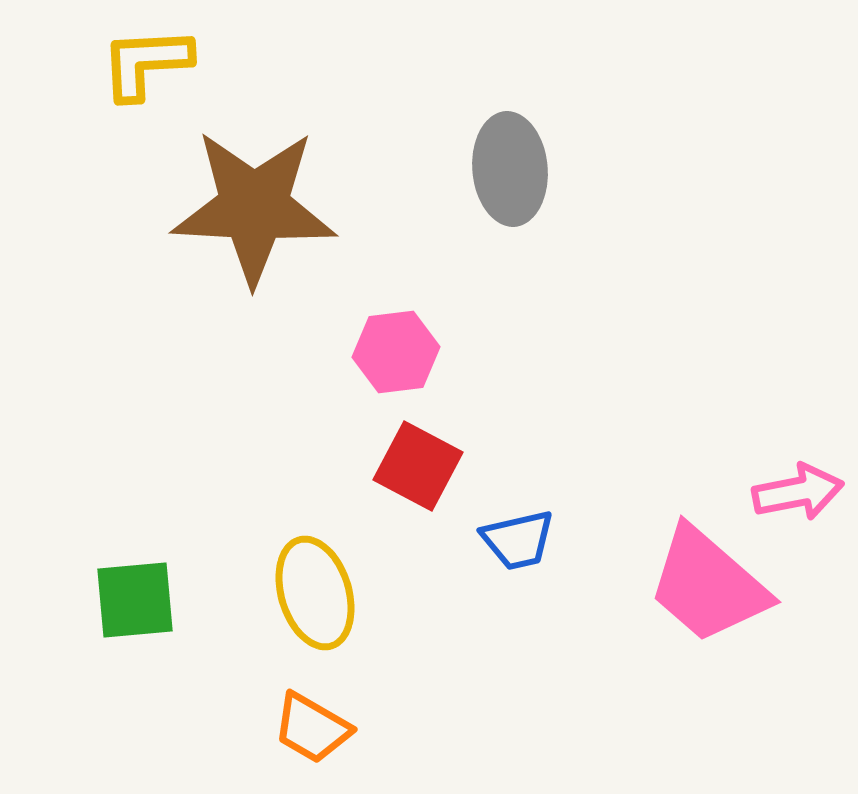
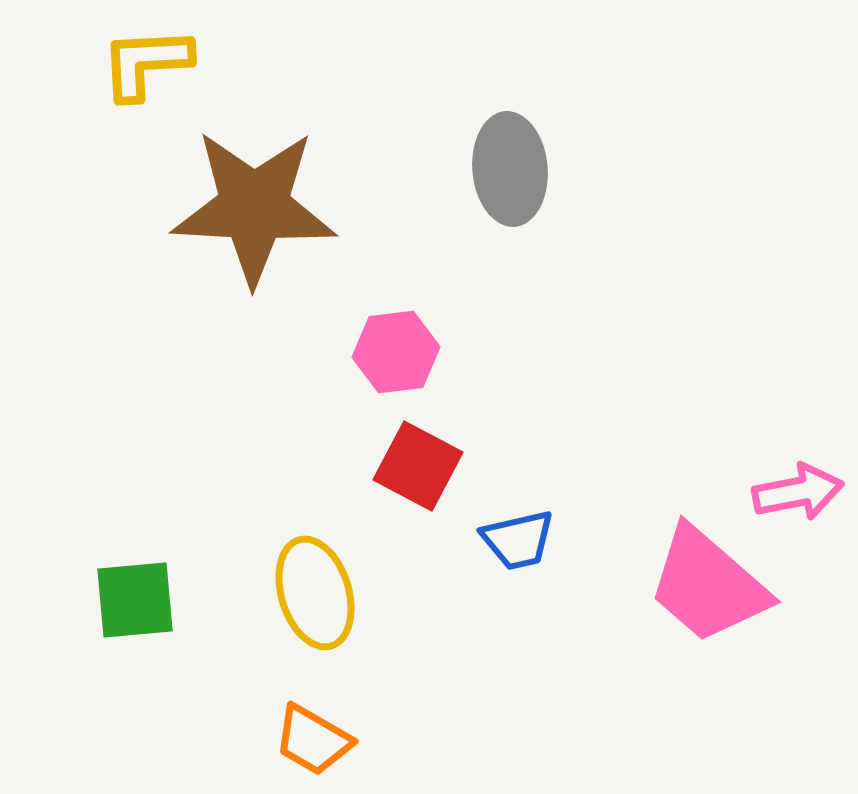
orange trapezoid: moved 1 px right, 12 px down
